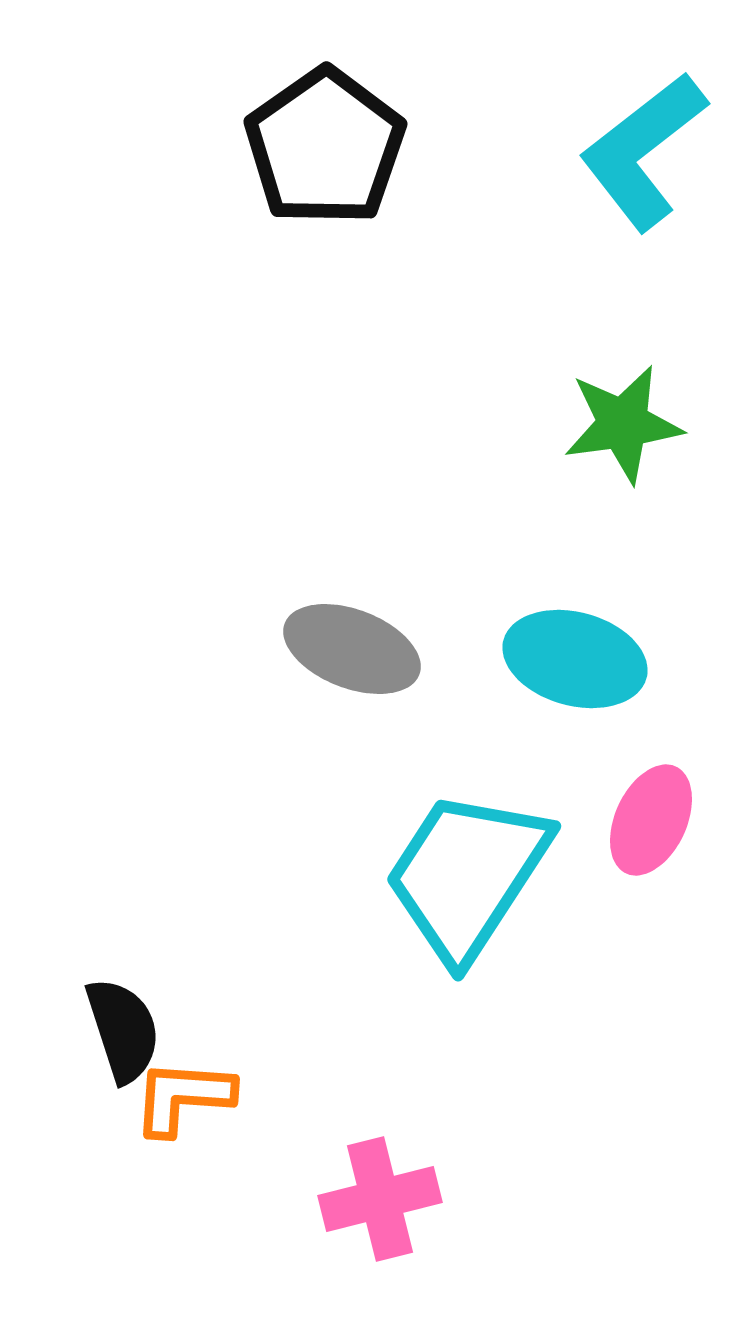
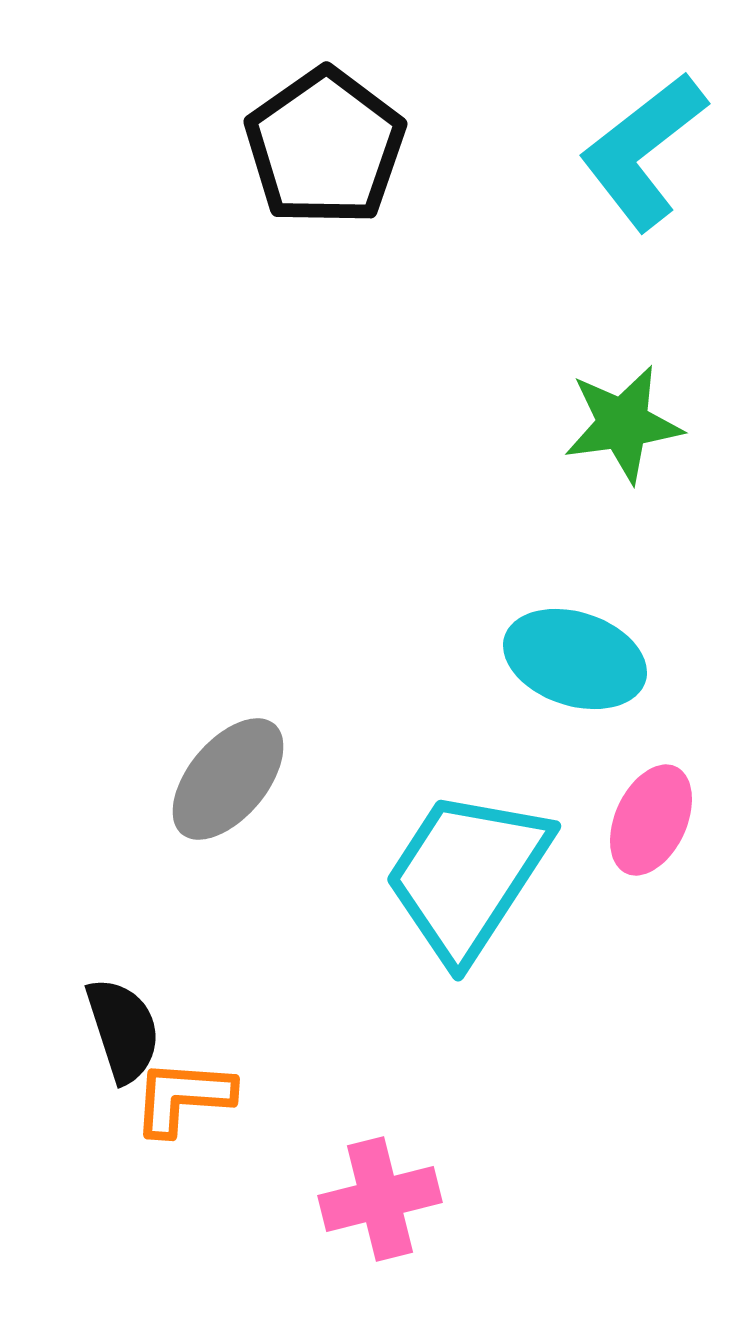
gray ellipse: moved 124 px left, 130 px down; rotated 71 degrees counterclockwise
cyan ellipse: rotated 3 degrees clockwise
